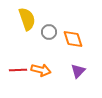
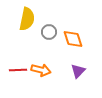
yellow semicircle: rotated 30 degrees clockwise
